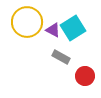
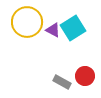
gray rectangle: moved 1 px right, 25 px down
